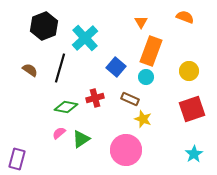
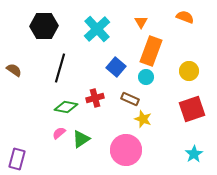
black hexagon: rotated 20 degrees clockwise
cyan cross: moved 12 px right, 9 px up
brown semicircle: moved 16 px left
